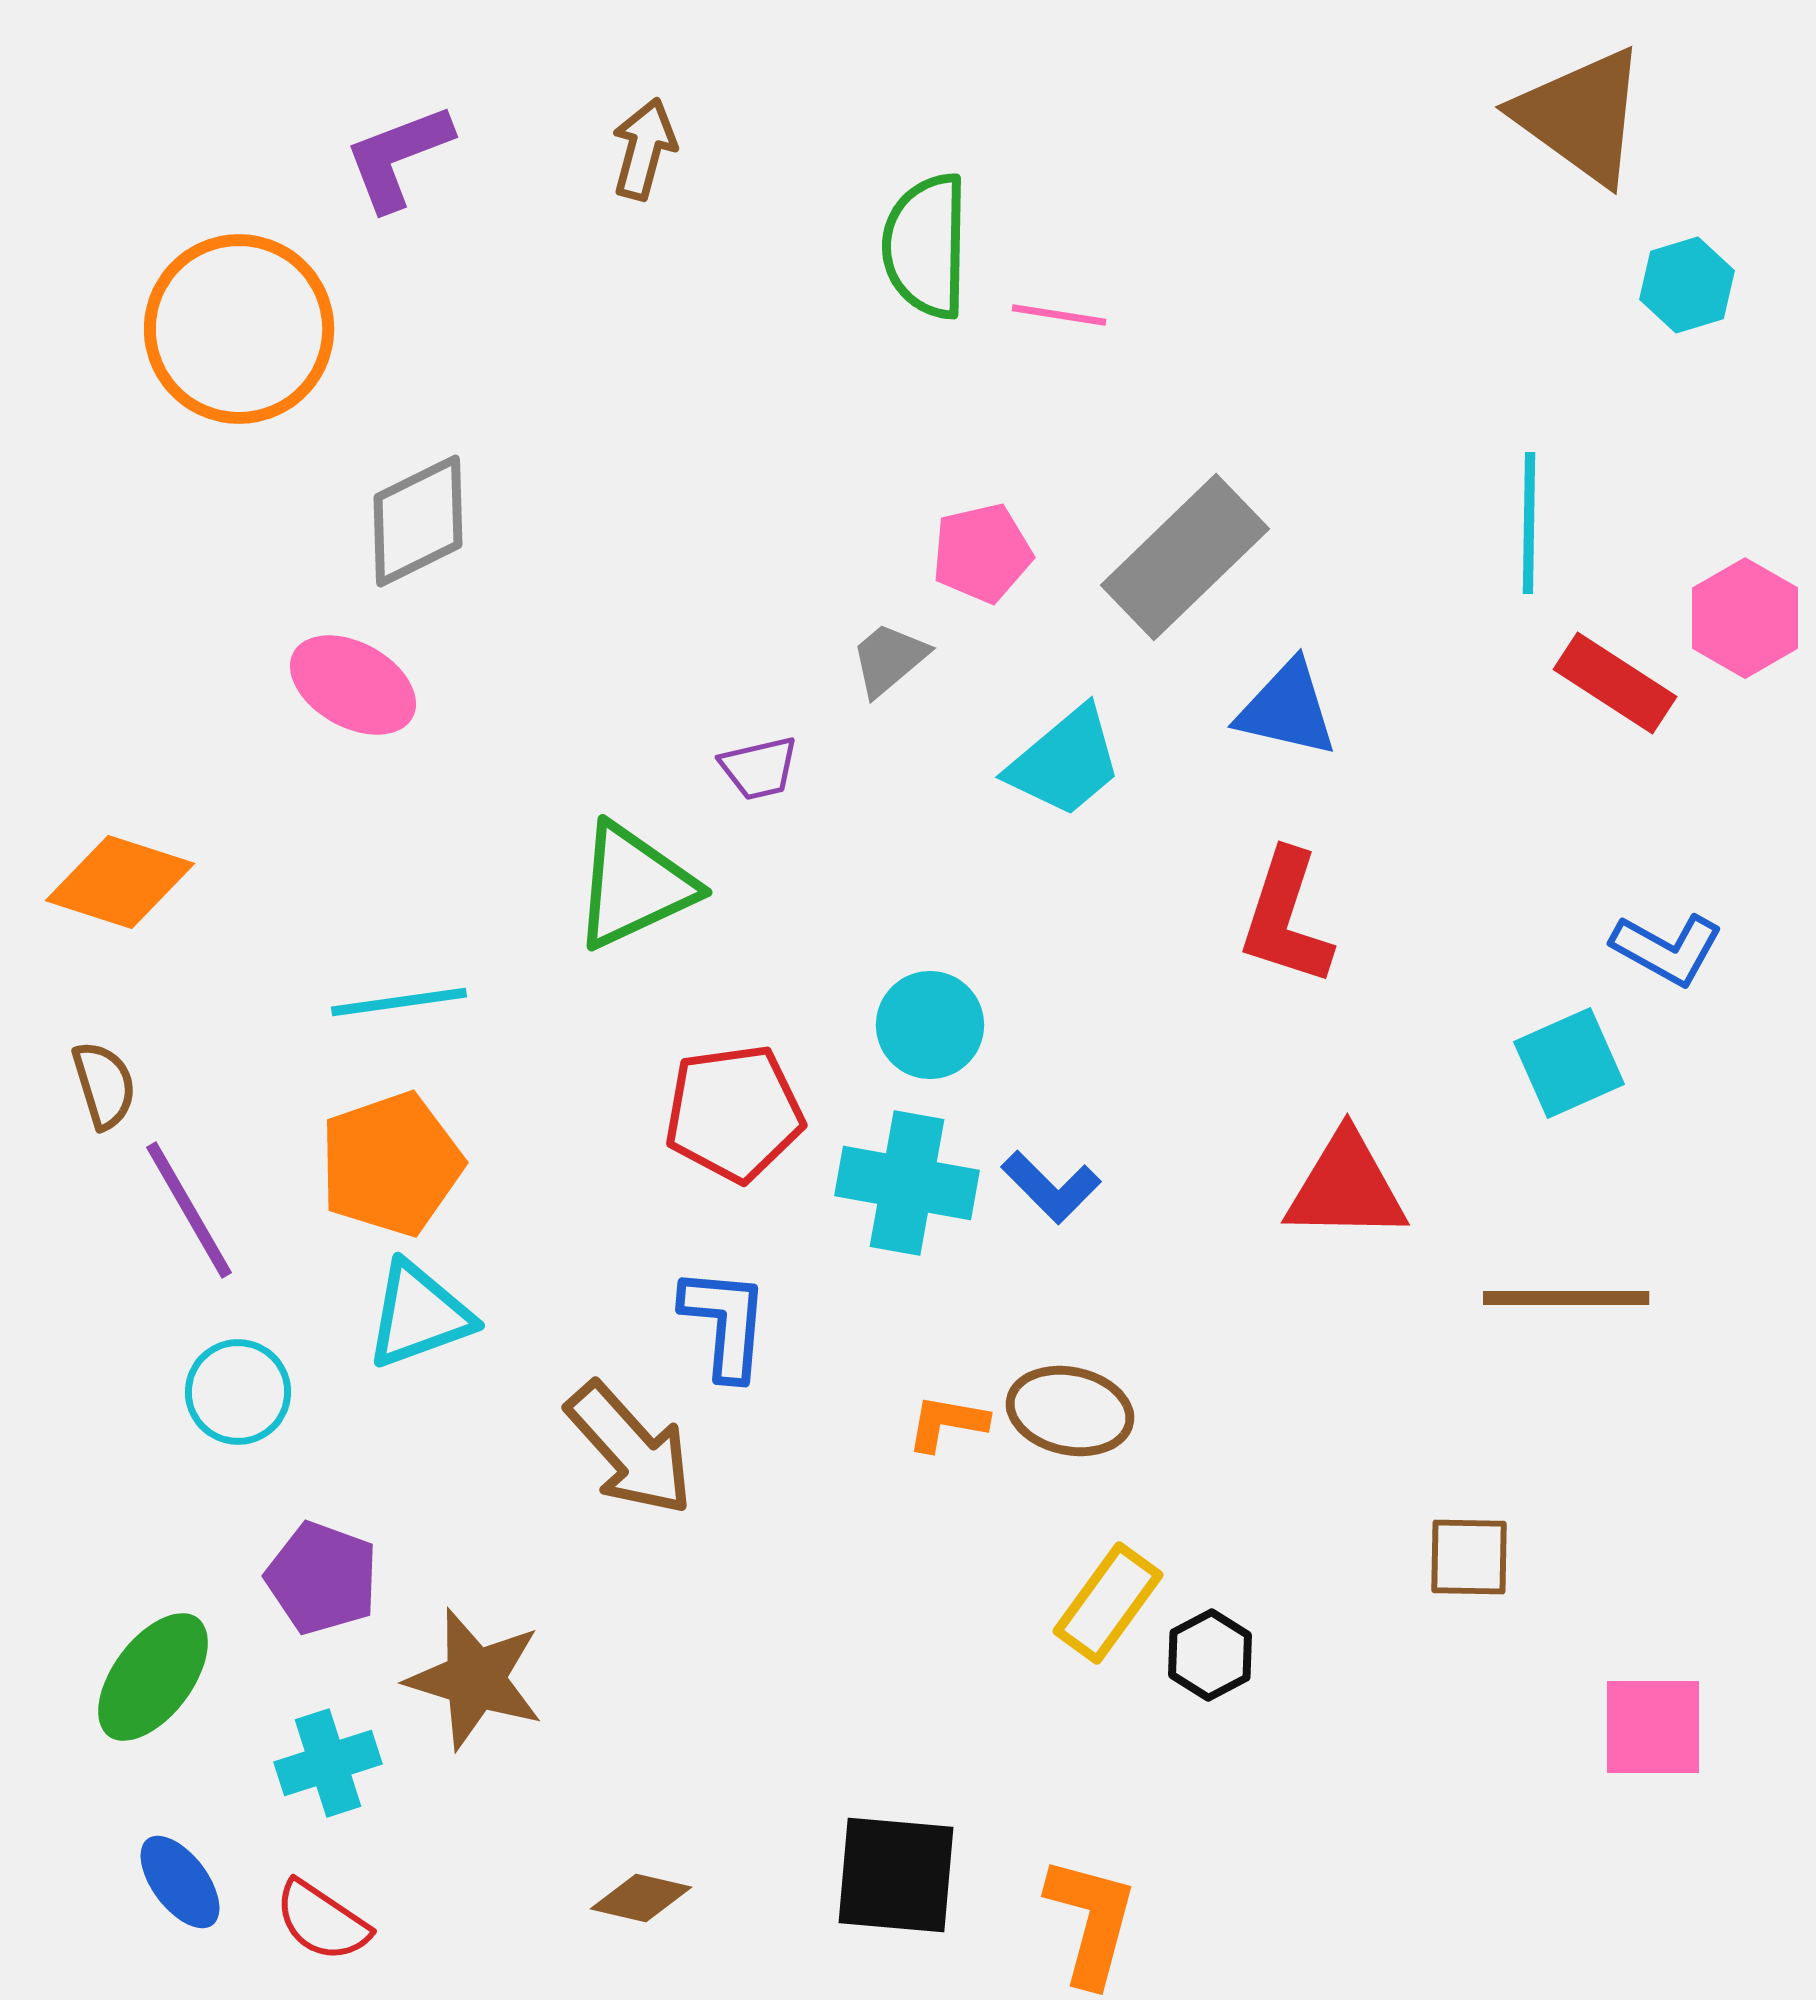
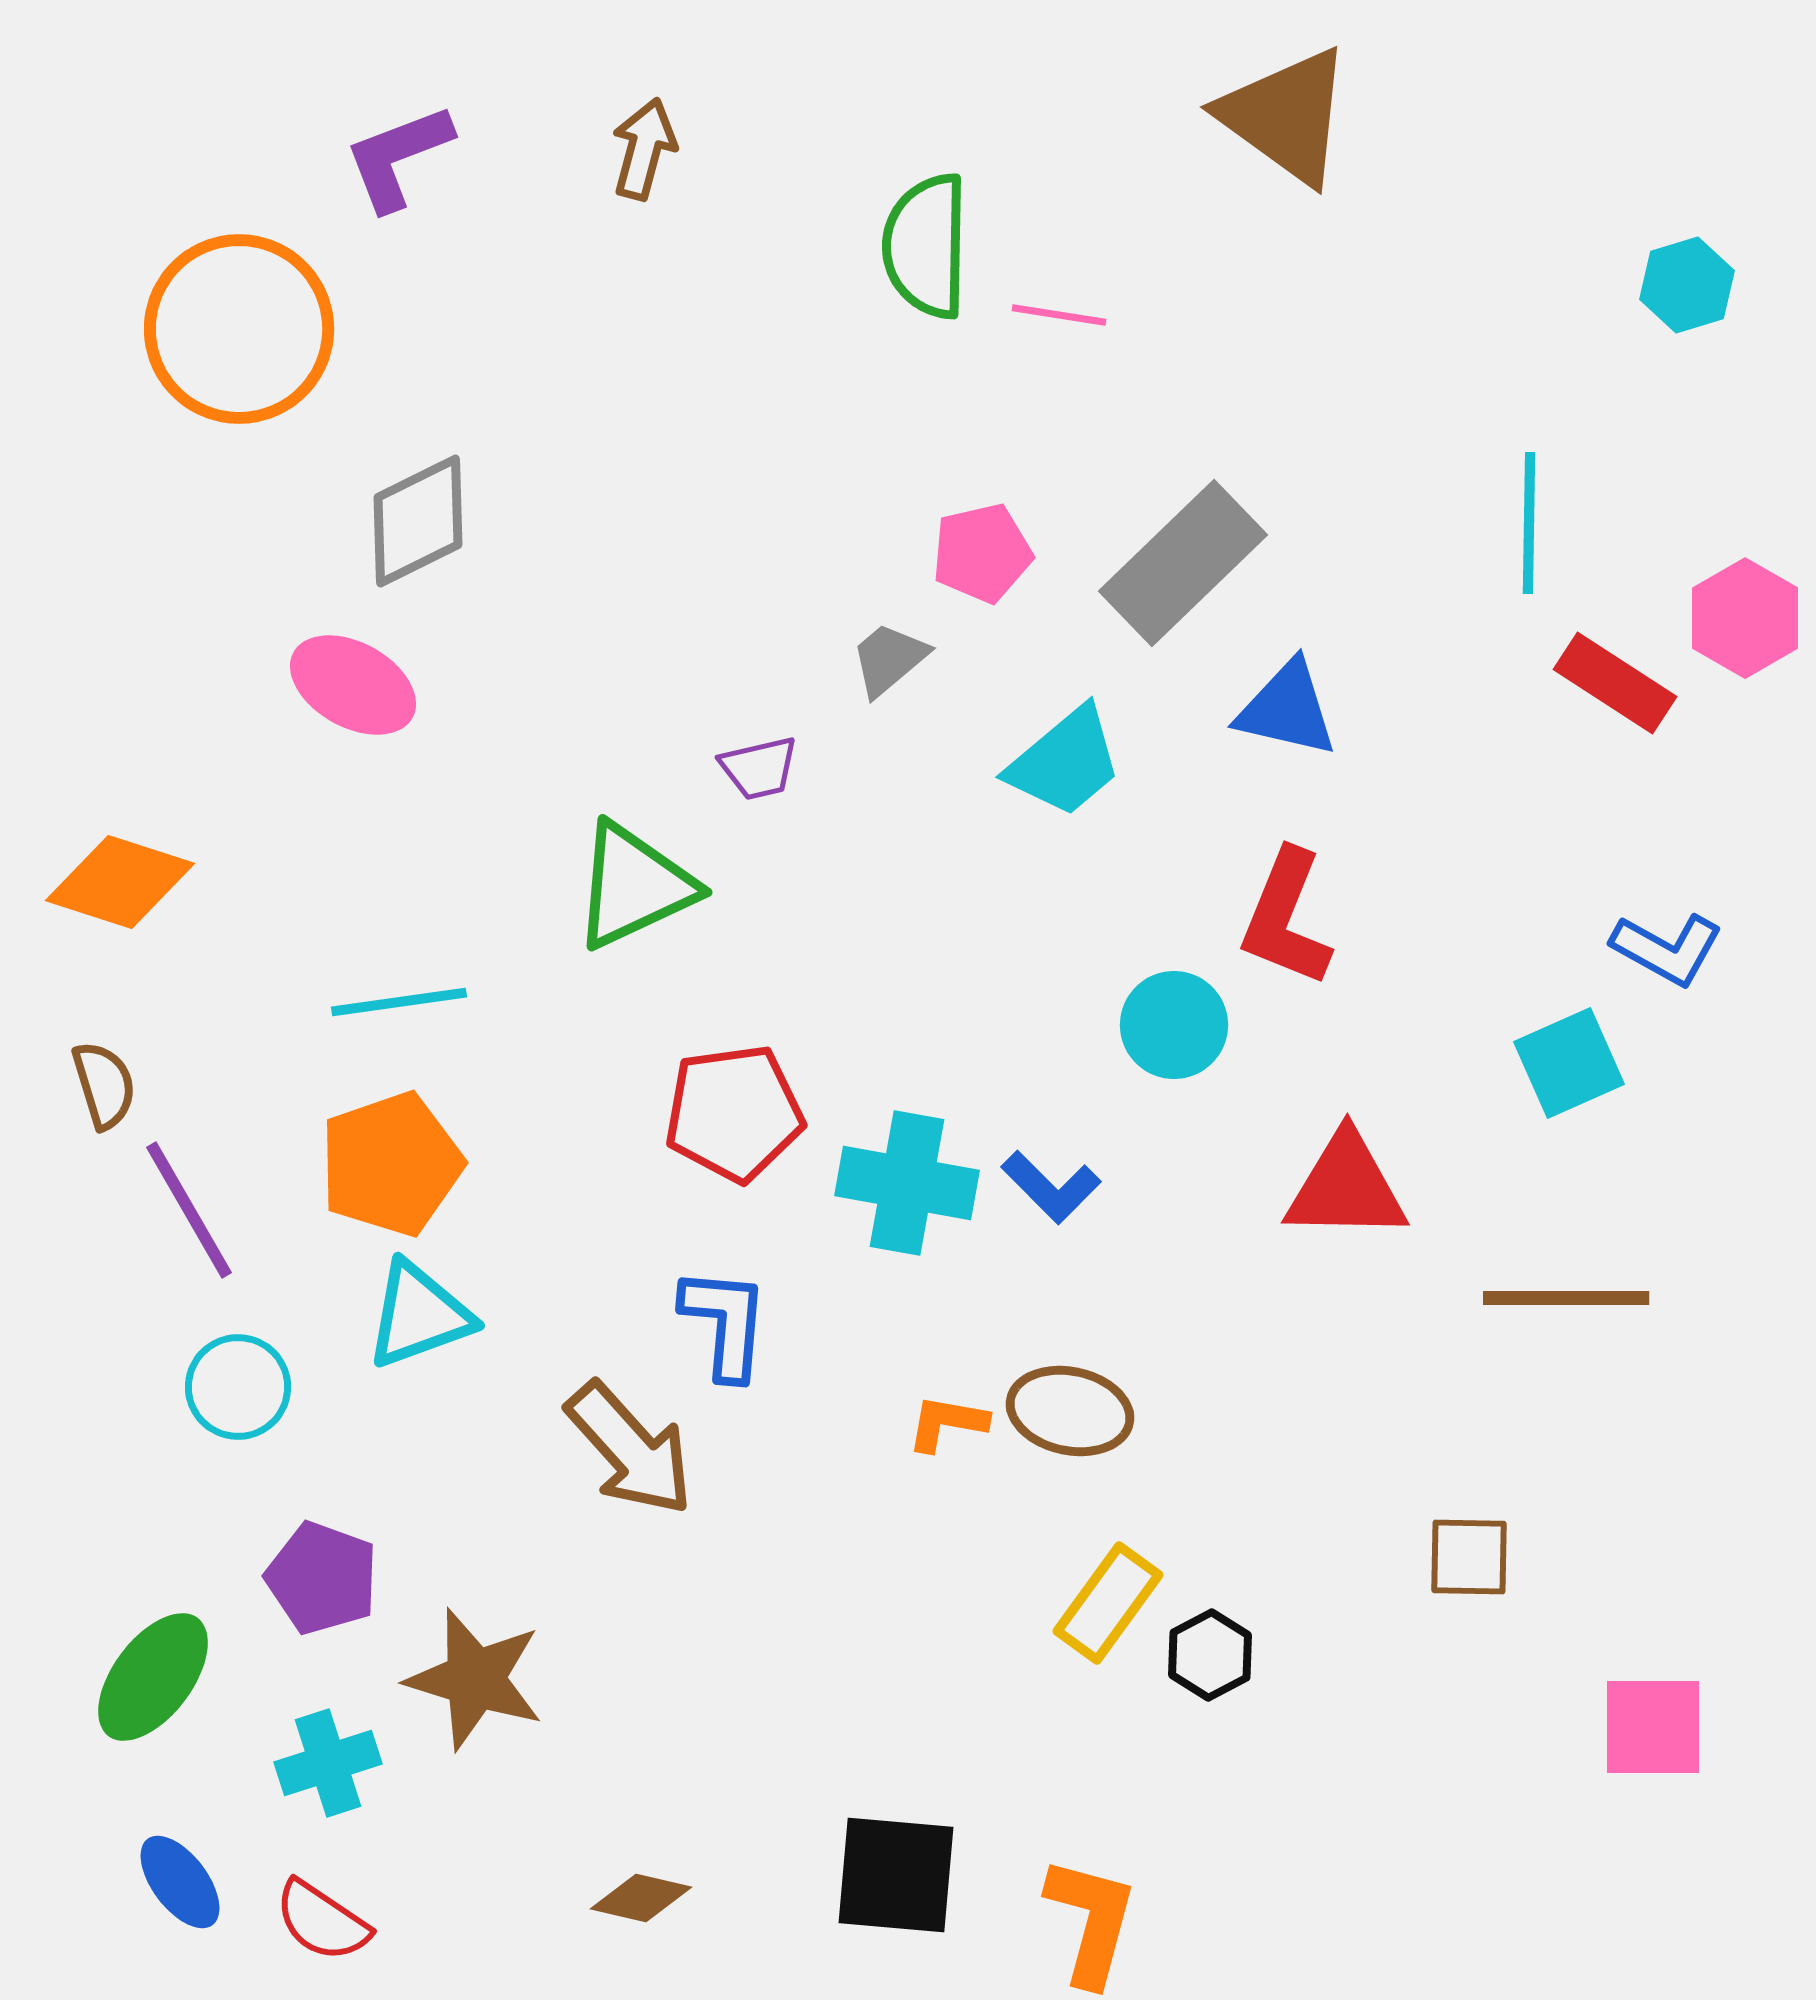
brown triangle at (1581, 116): moved 295 px left
gray rectangle at (1185, 557): moved 2 px left, 6 px down
red L-shape at (1286, 918): rotated 4 degrees clockwise
cyan circle at (930, 1025): moved 244 px right
cyan circle at (238, 1392): moved 5 px up
